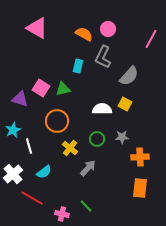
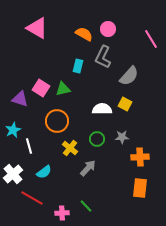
pink line: rotated 60 degrees counterclockwise
pink cross: moved 1 px up; rotated 16 degrees counterclockwise
